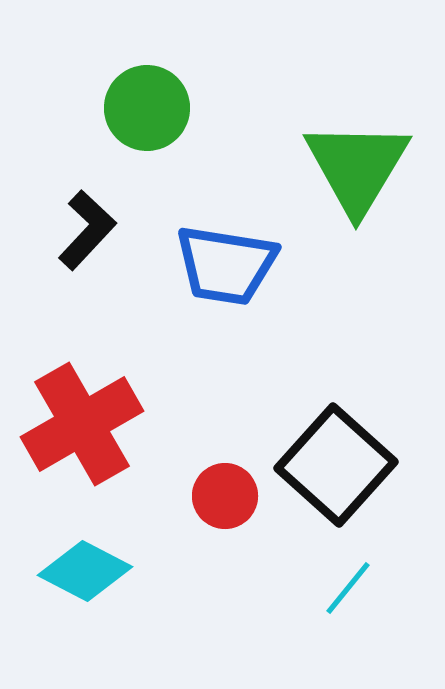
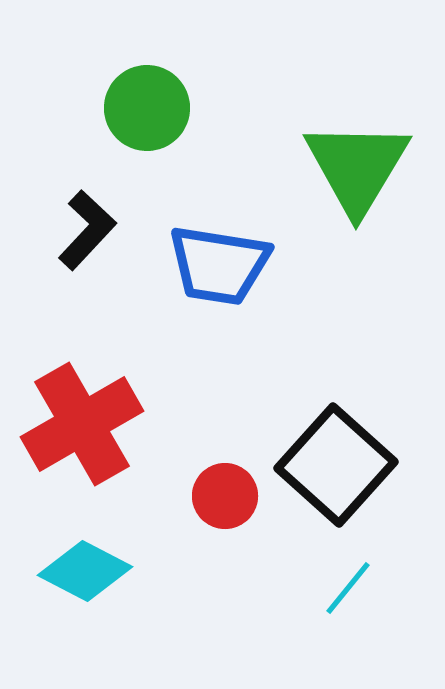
blue trapezoid: moved 7 px left
